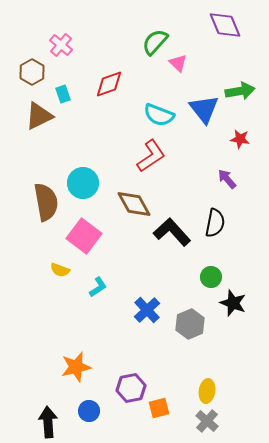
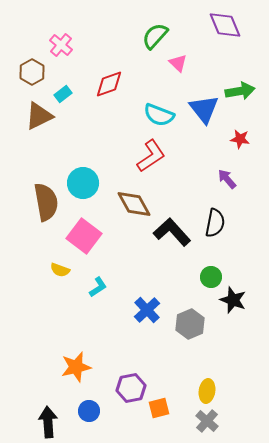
green semicircle: moved 6 px up
cyan rectangle: rotated 72 degrees clockwise
black star: moved 3 px up
